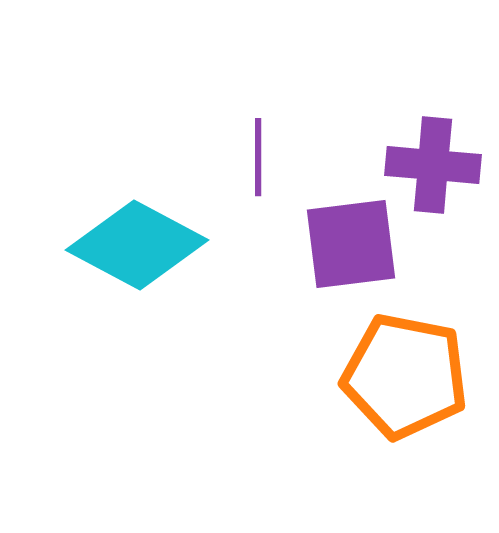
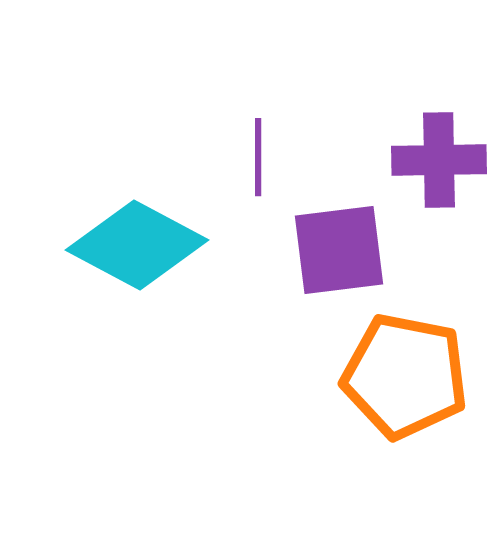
purple cross: moved 6 px right, 5 px up; rotated 6 degrees counterclockwise
purple square: moved 12 px left, 6 px down
